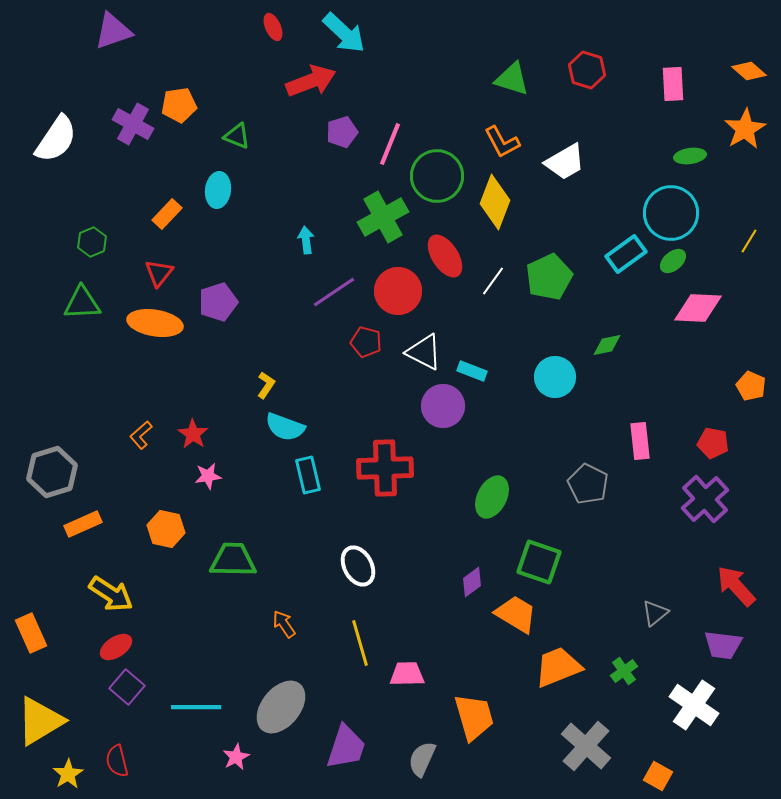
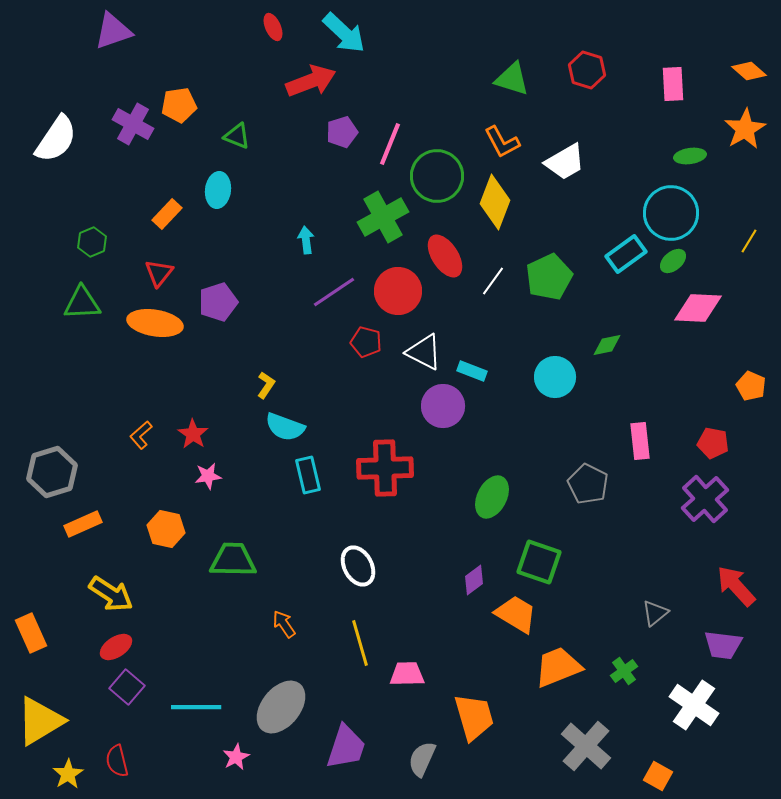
purple diamond at (472, 582): moved 2 px right, 2 px up
